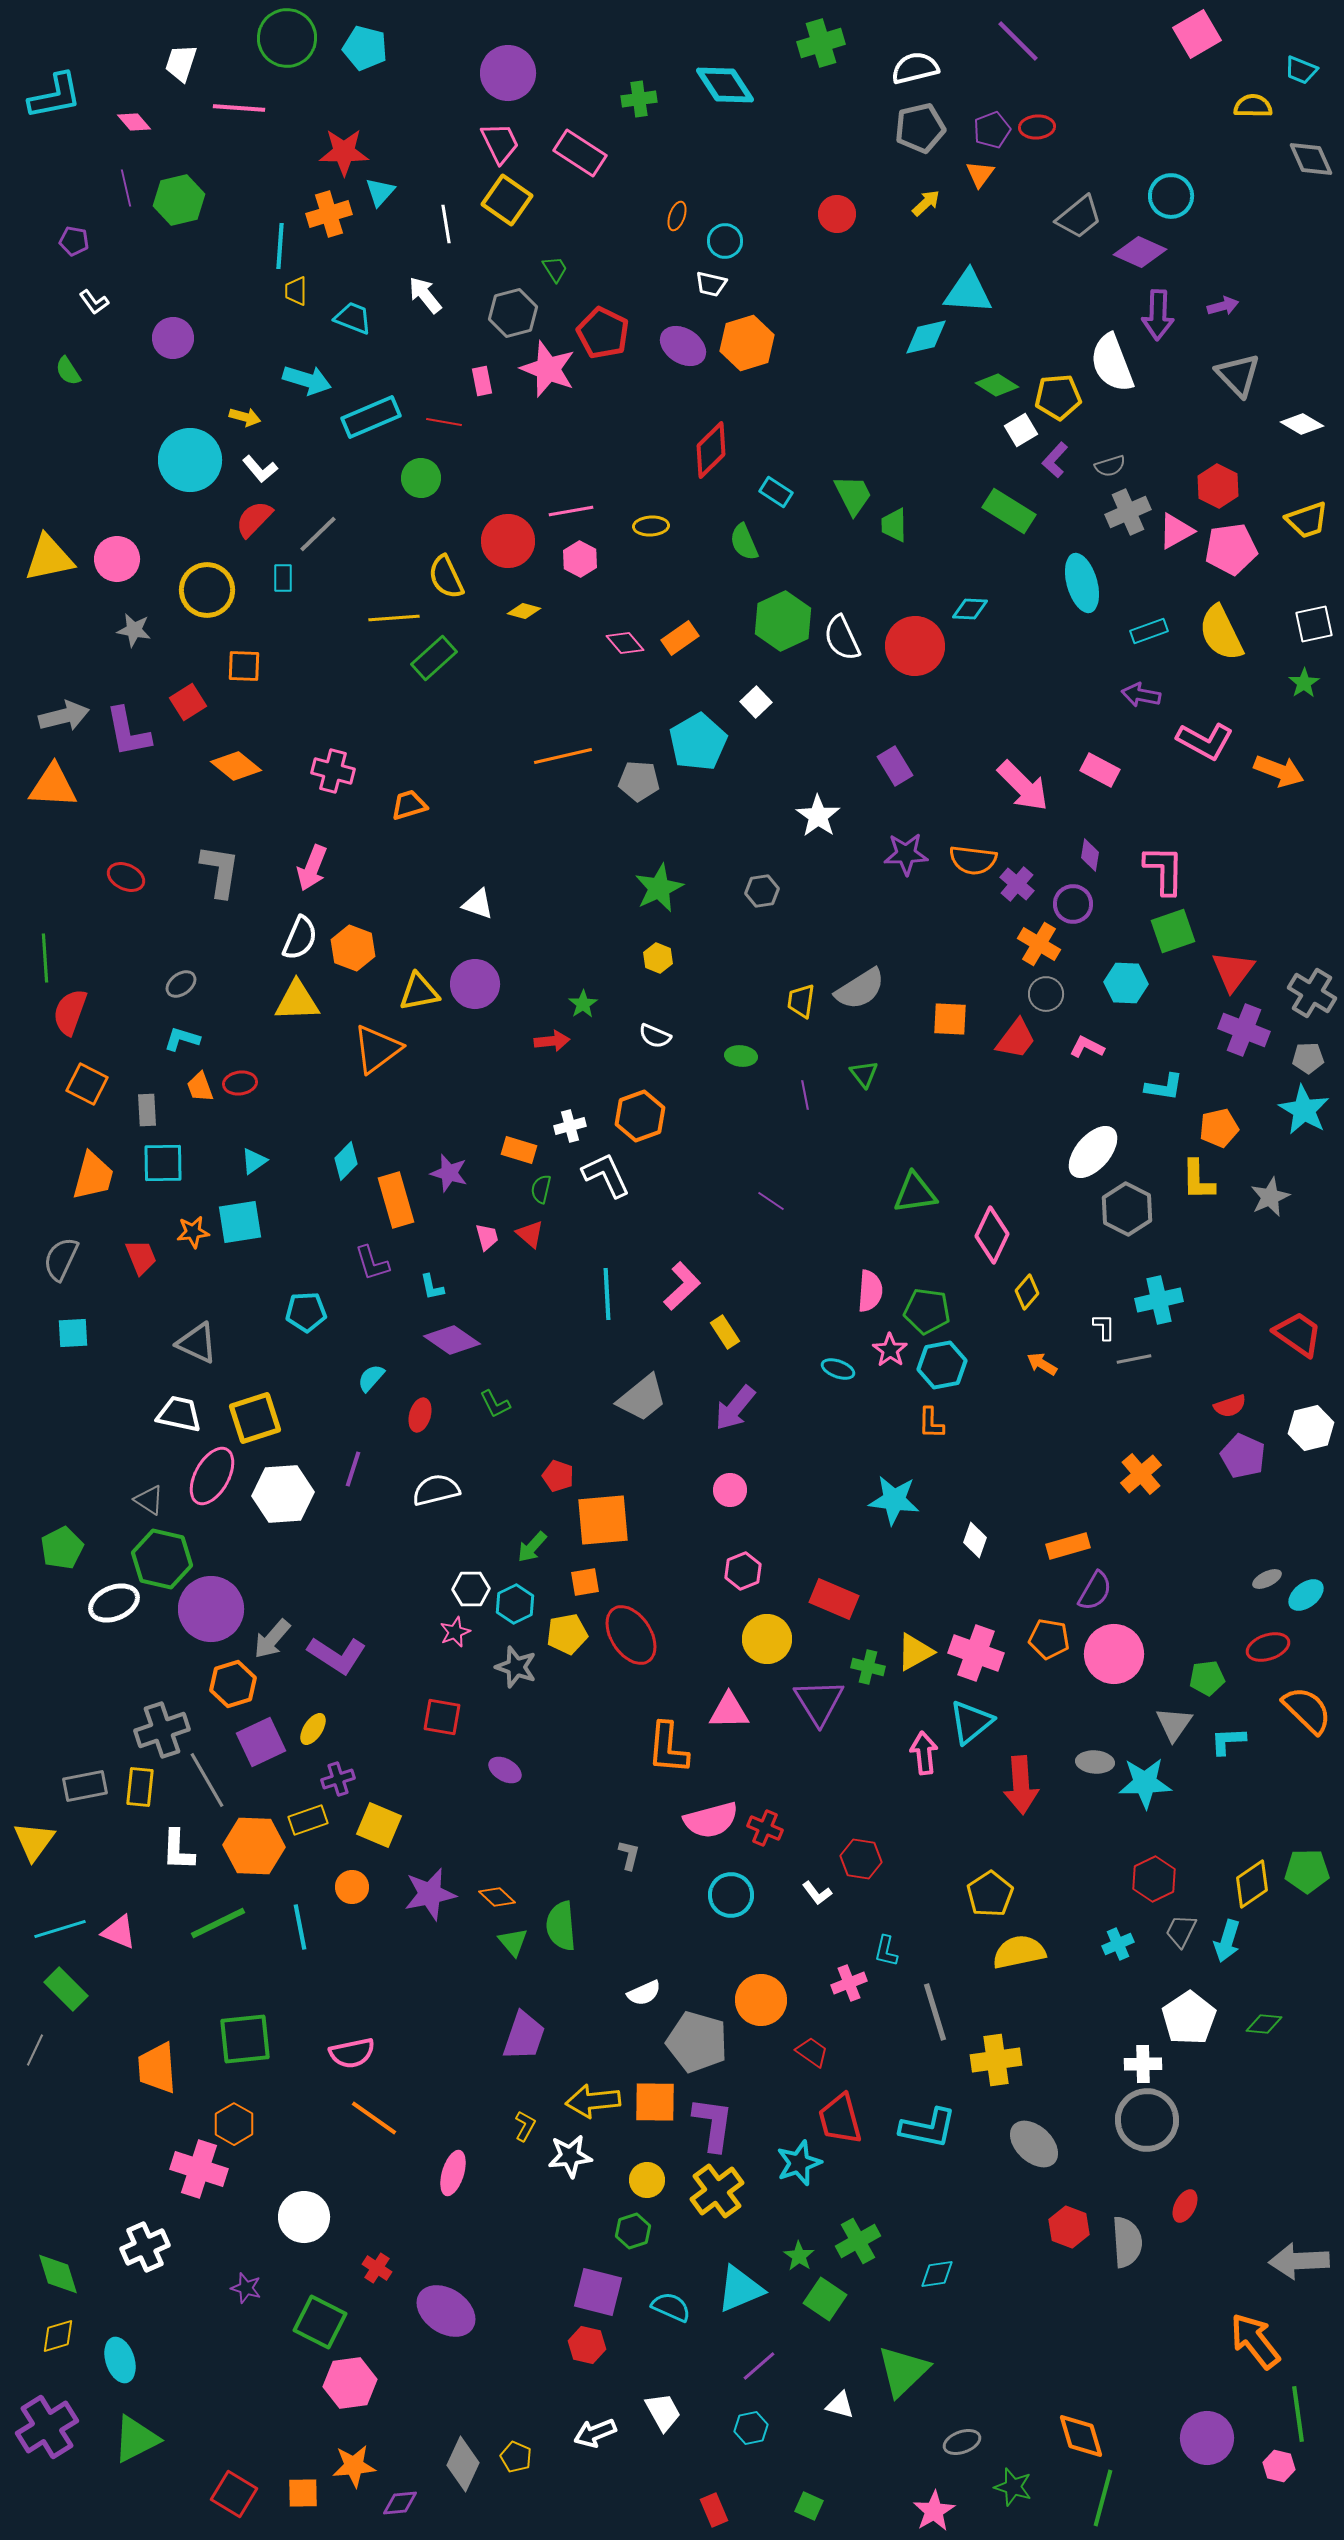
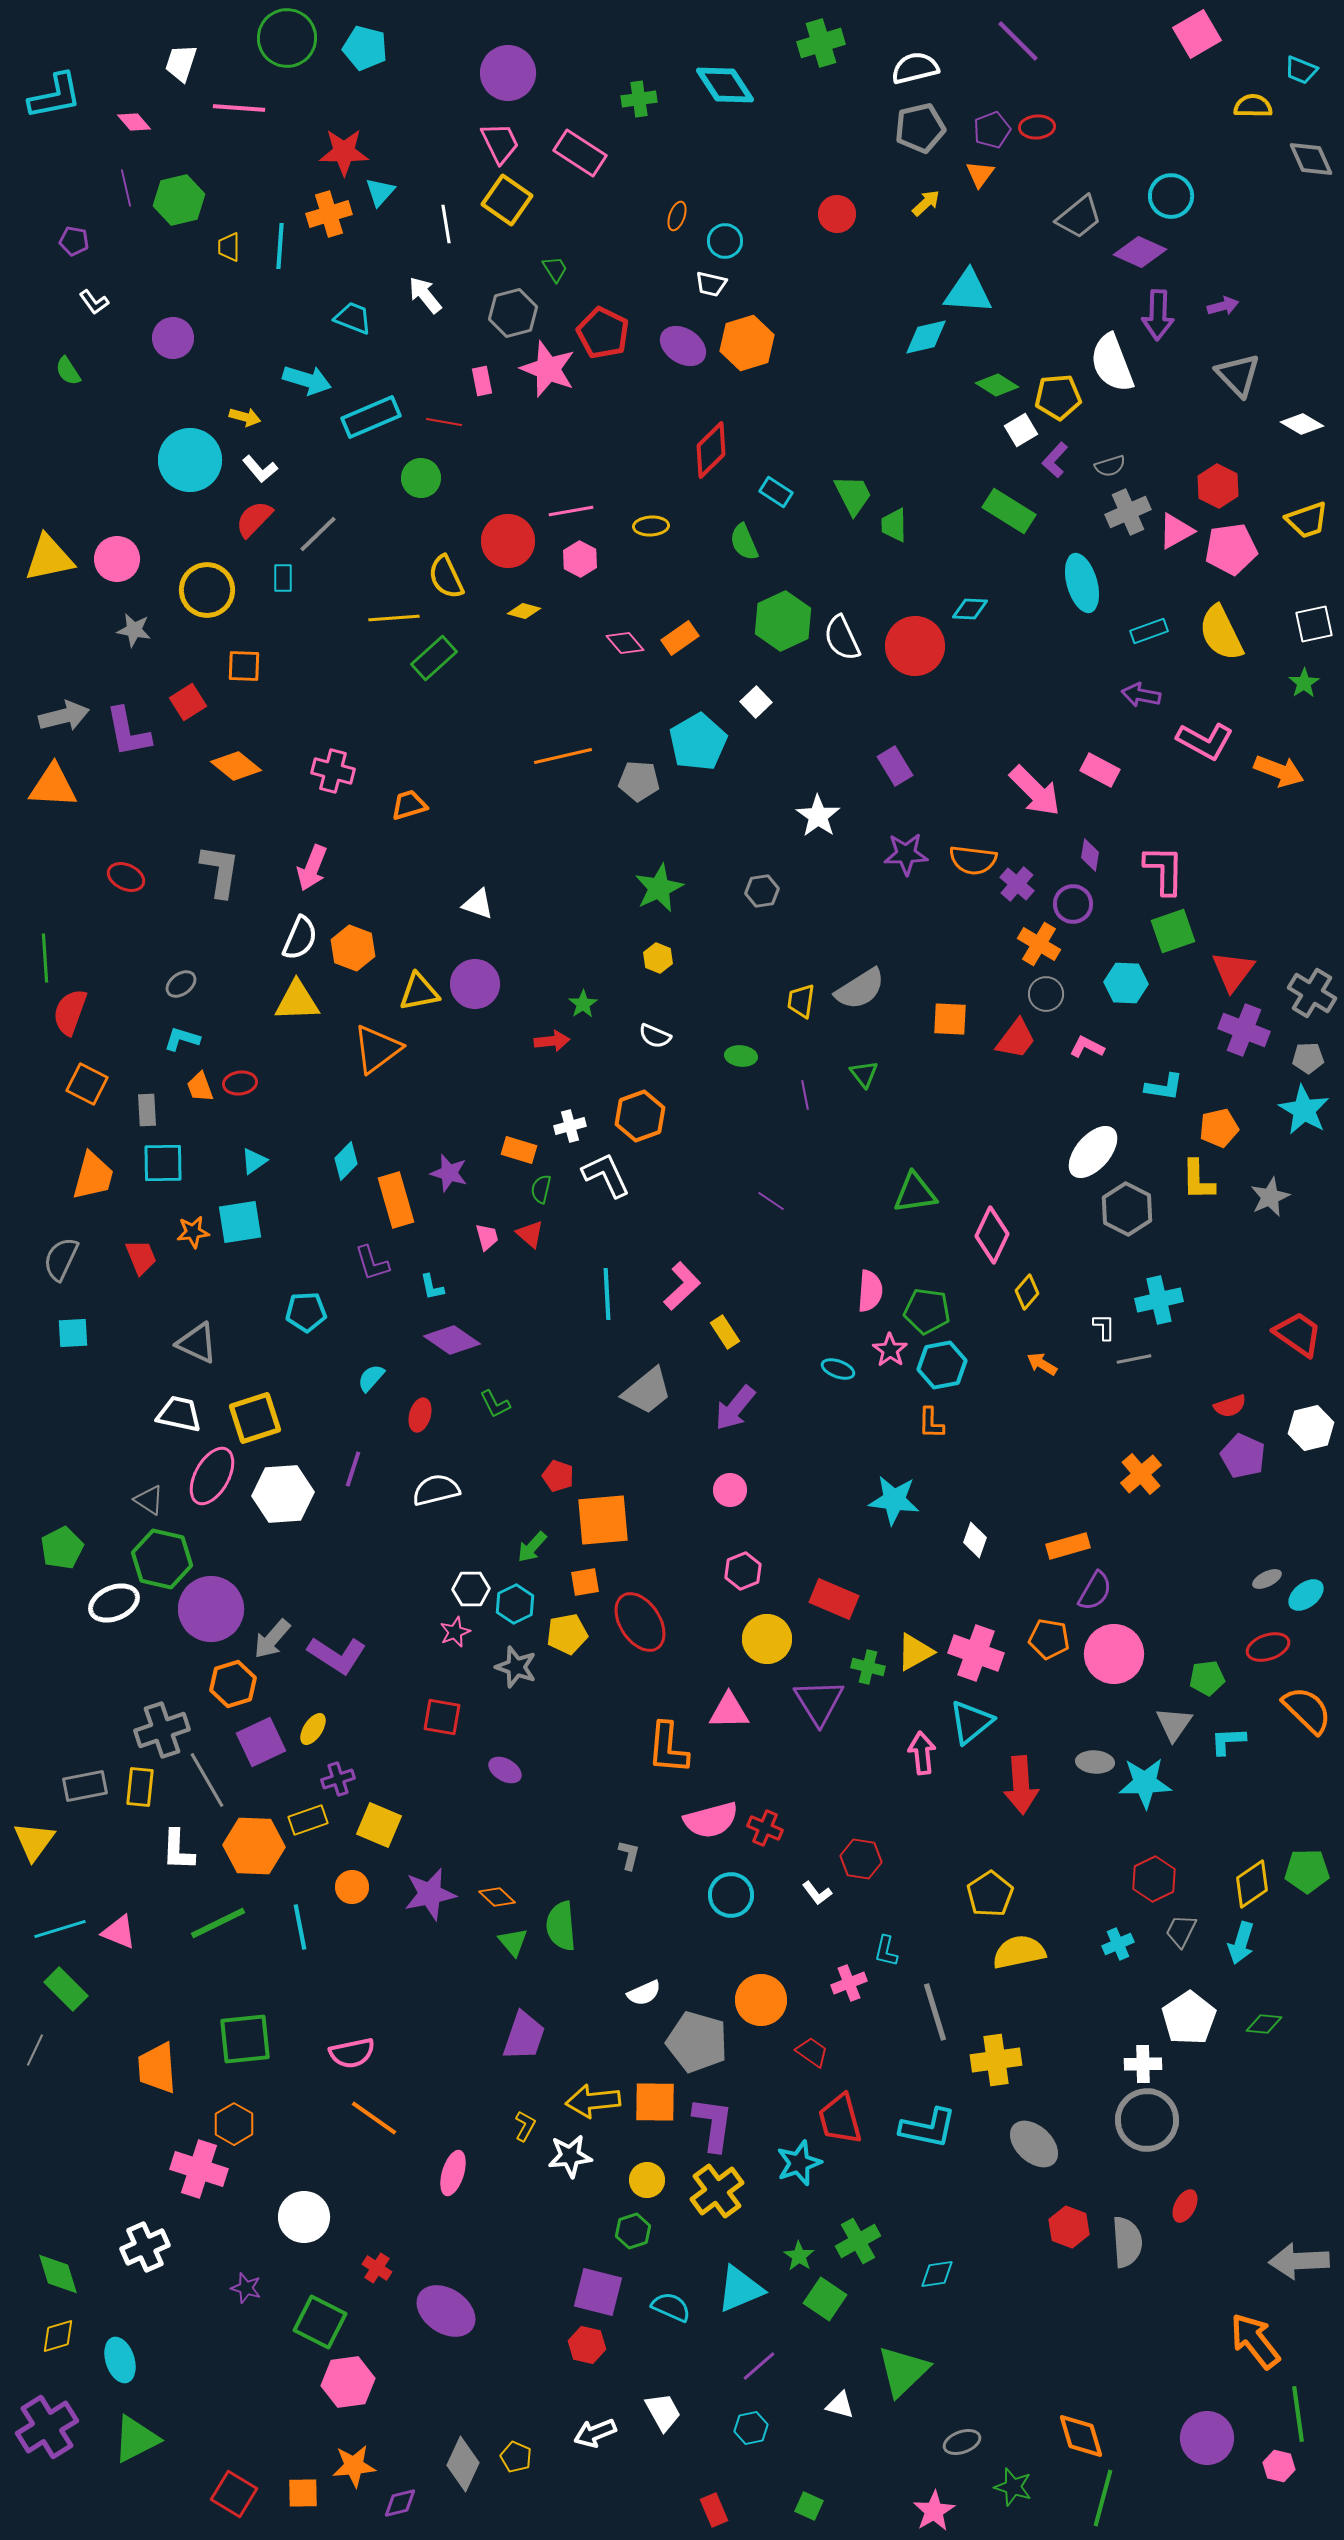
yellow trapezoid at (296, 291): moved 67 px left, 44 px up
pink arrow at (1023, 786): moved 12 px right, 5 px down
gray trapezoid at (642, 1398): moved 5 px right, 7 px up
red ellipse at (631, 1635): moved 9 px right, 13 px up
pink arrow at (924, 1753): moved 2 px left
cyan arrow at (1227, 1941): moved 14 px right, 2 px down
pink hexagon at (350, 2383): moved 2 px left, 1 px up
purple diamond at (400, 2503): rotated 9 degrees counterclockwise
